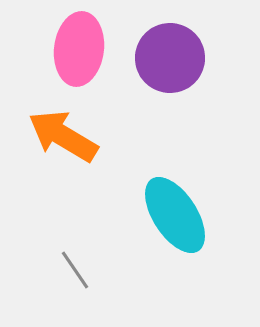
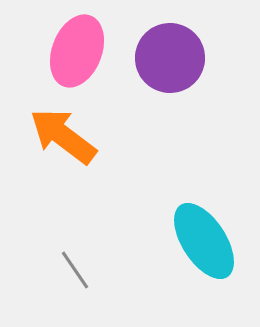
pink ellipse: moved 2 px left, 2 px down; rotated 14 degrees clockwise
orange arrow: rotated 6 degrees clockwise
cyan ellipse: moved 29 px right, 26 px down
